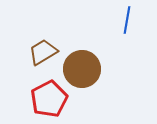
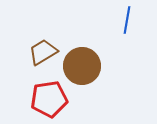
brown circle: moved 3 px up
red pentagon: rotated 18 degrees clockwise
